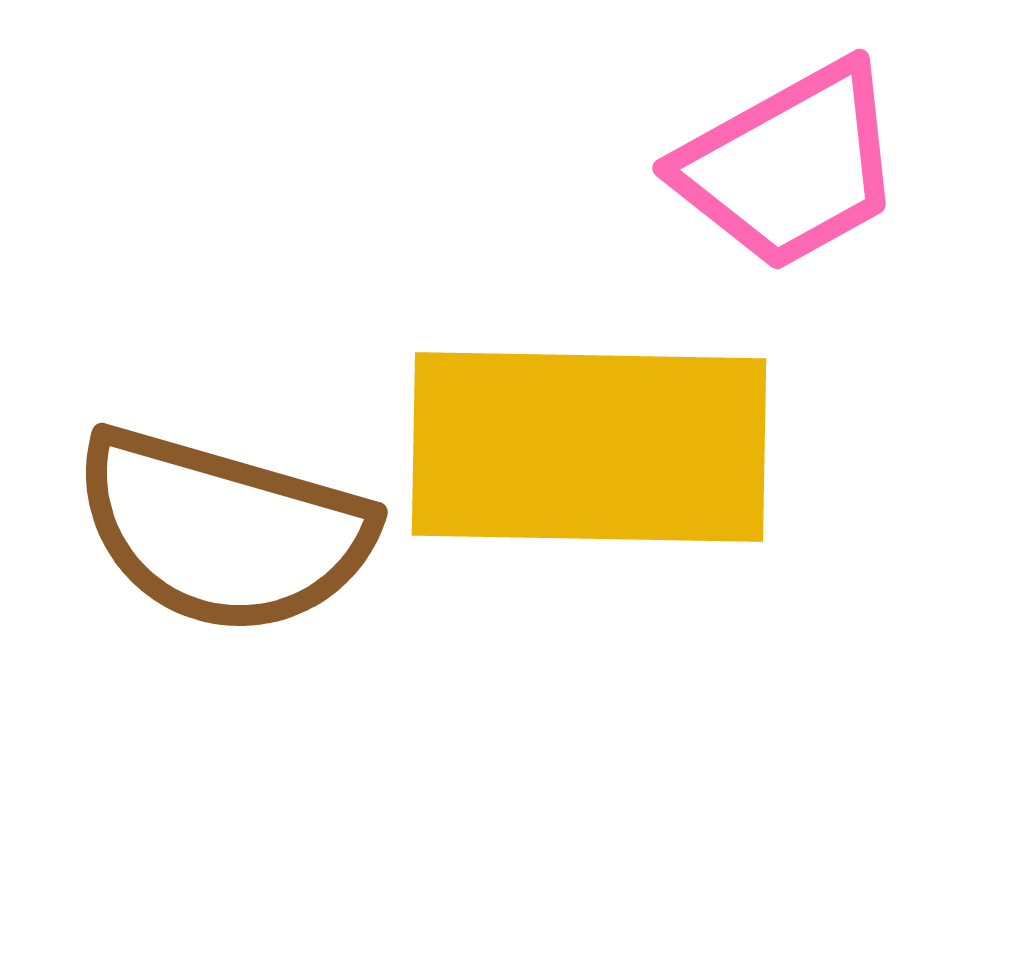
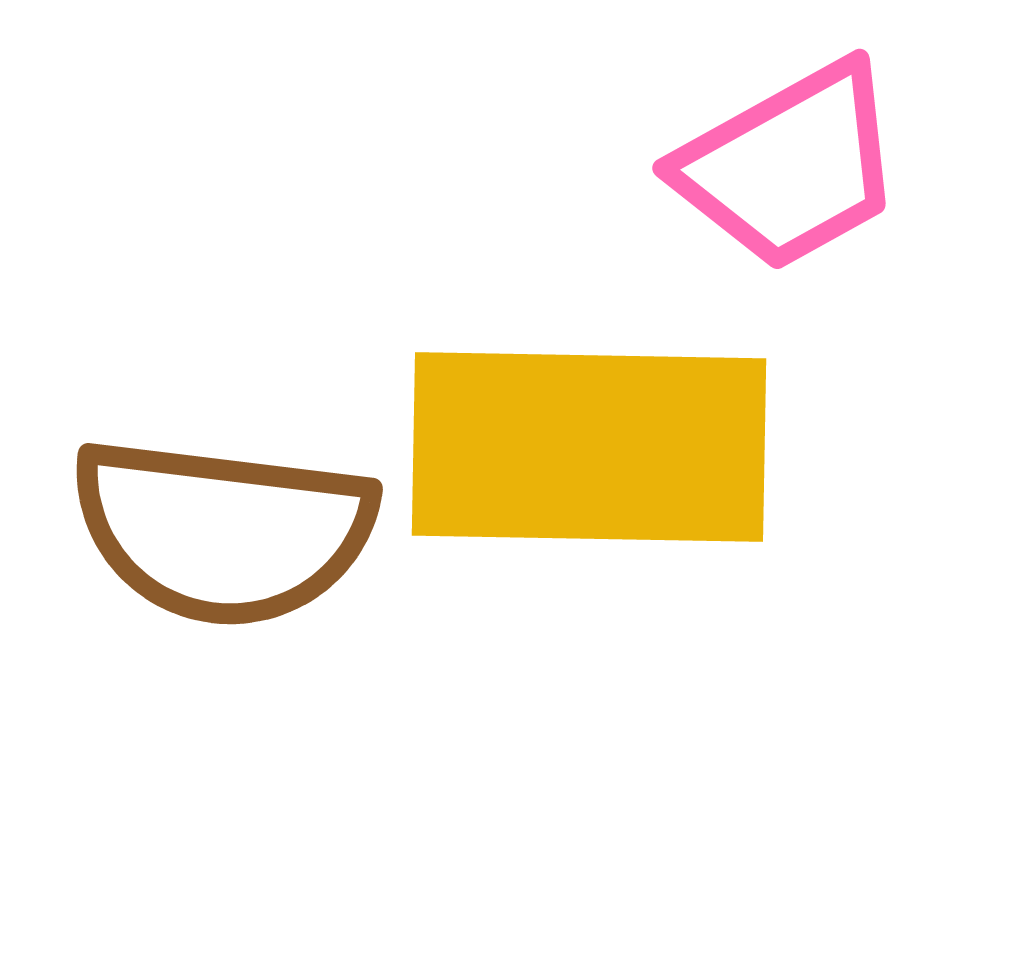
brown semicircle: rotated 9 degrees counterclockwise
